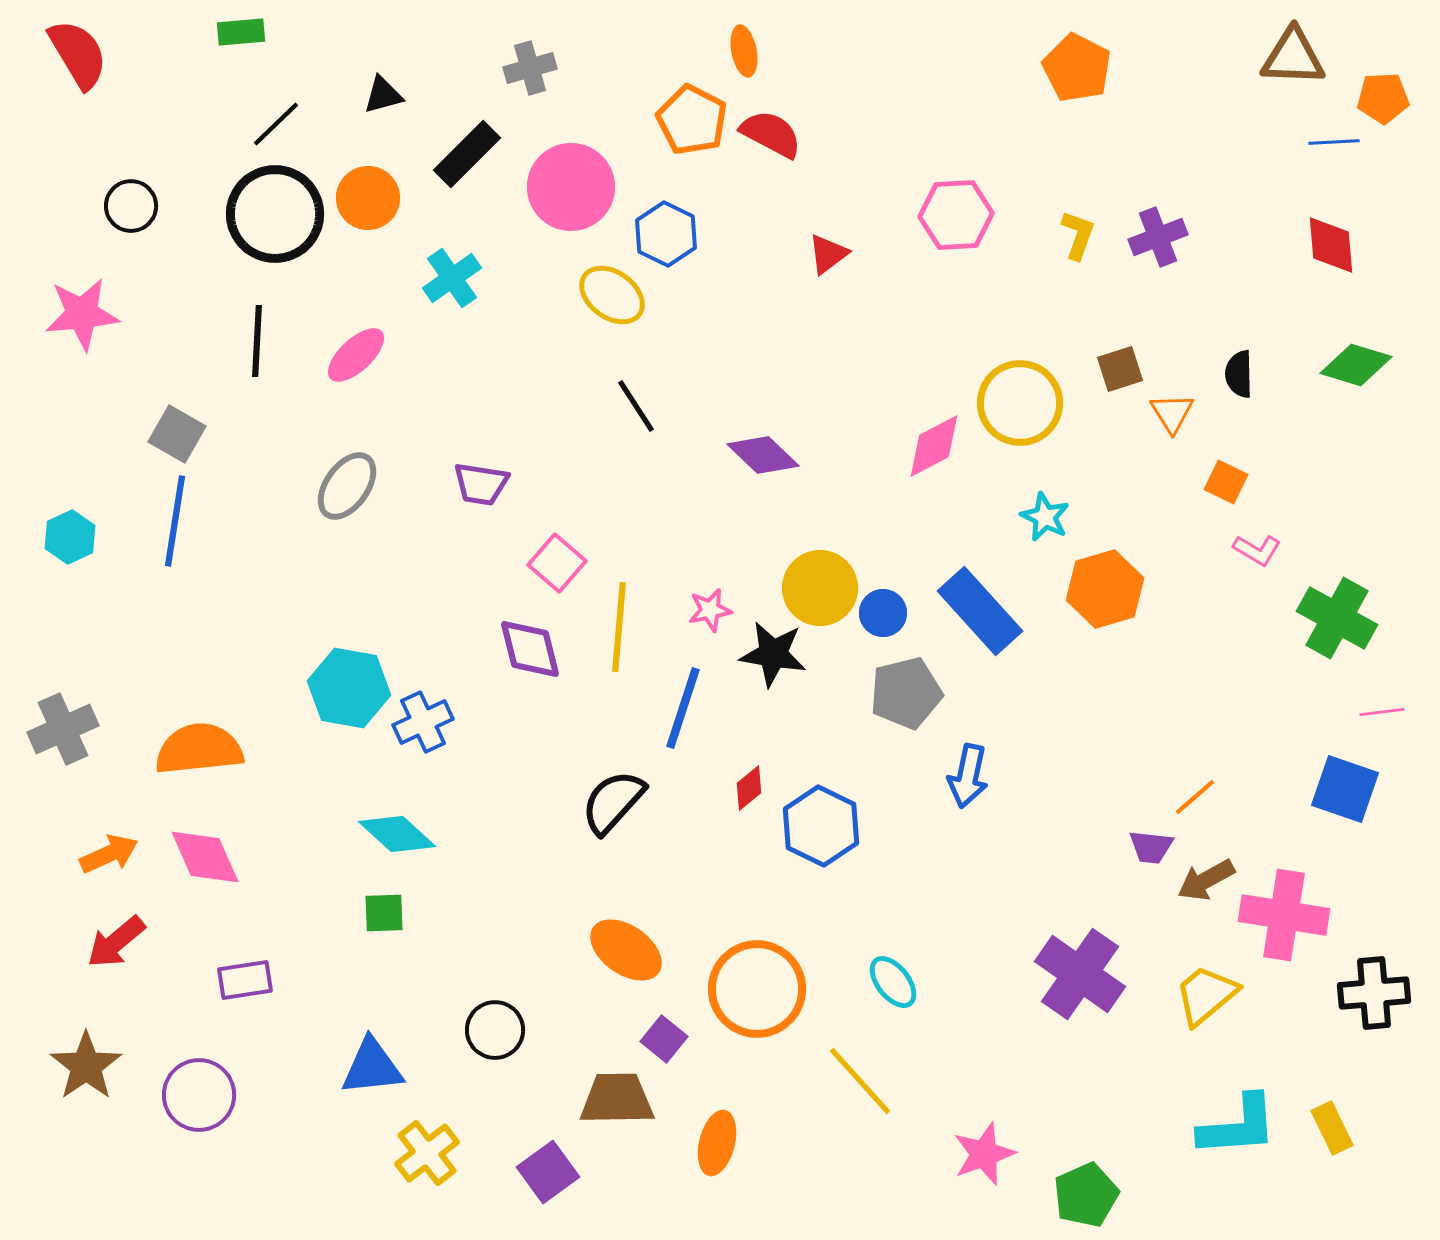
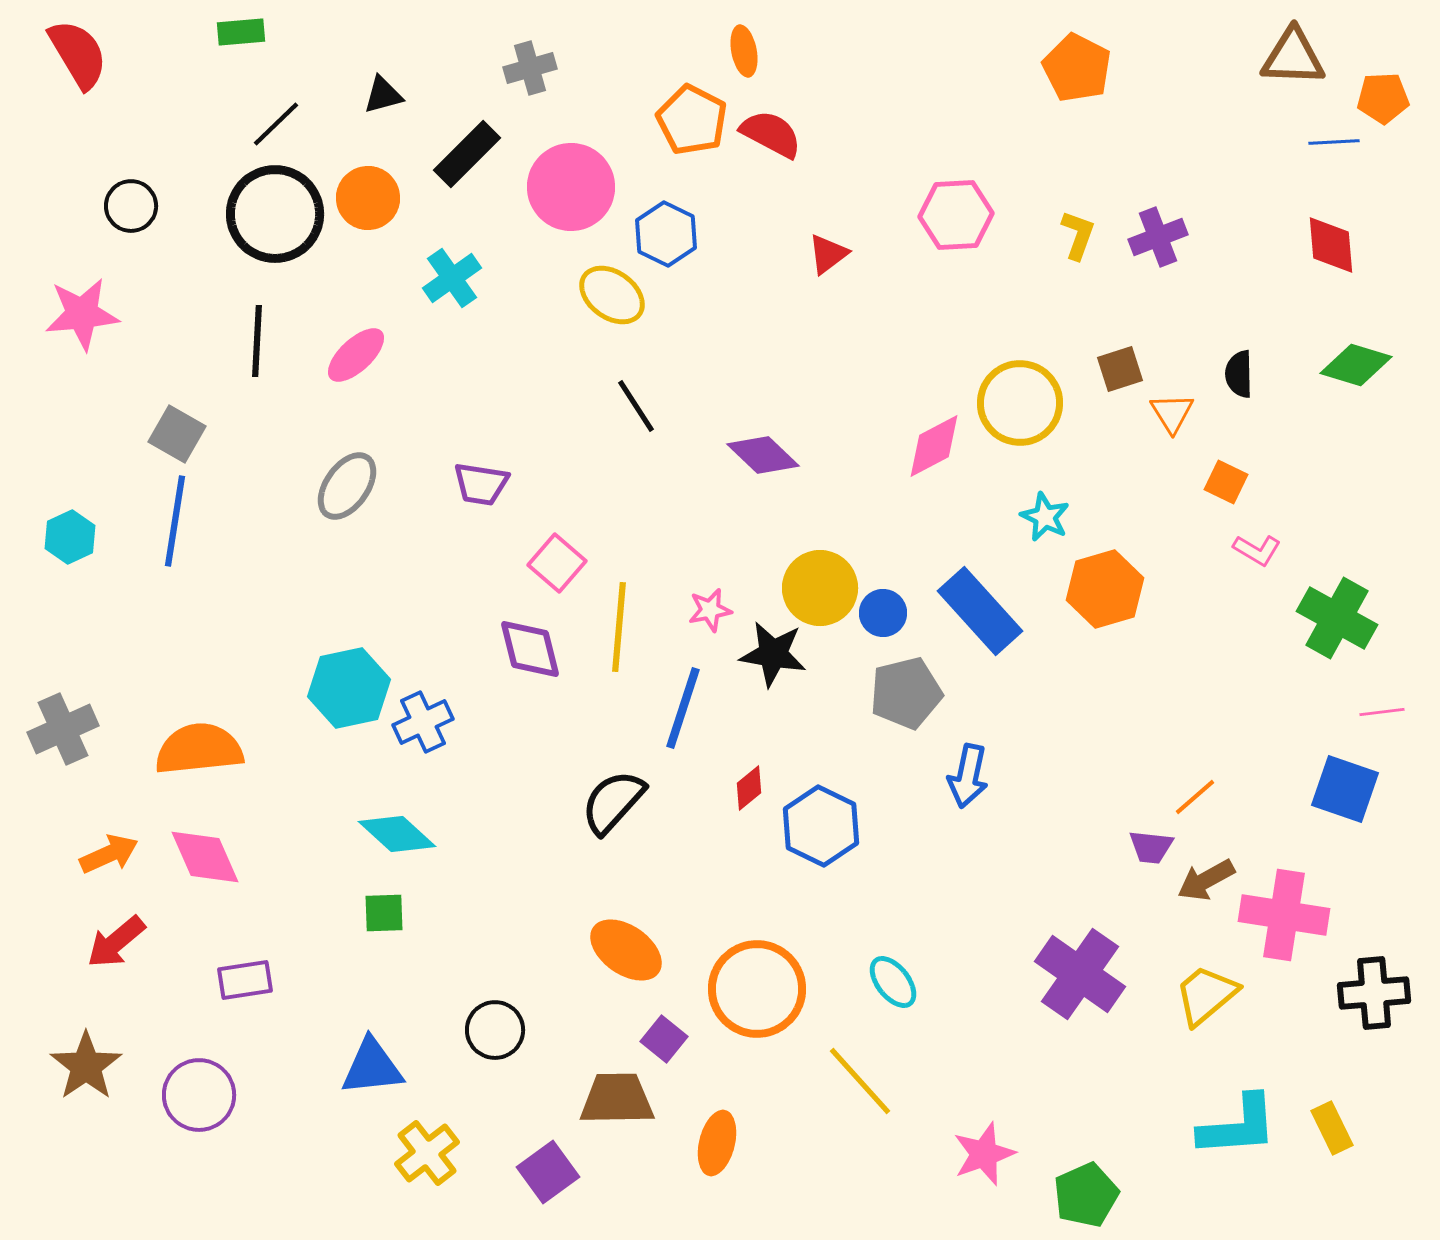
cyan hexagon at (349, 688): rotated 22 degrees counterclockwise
